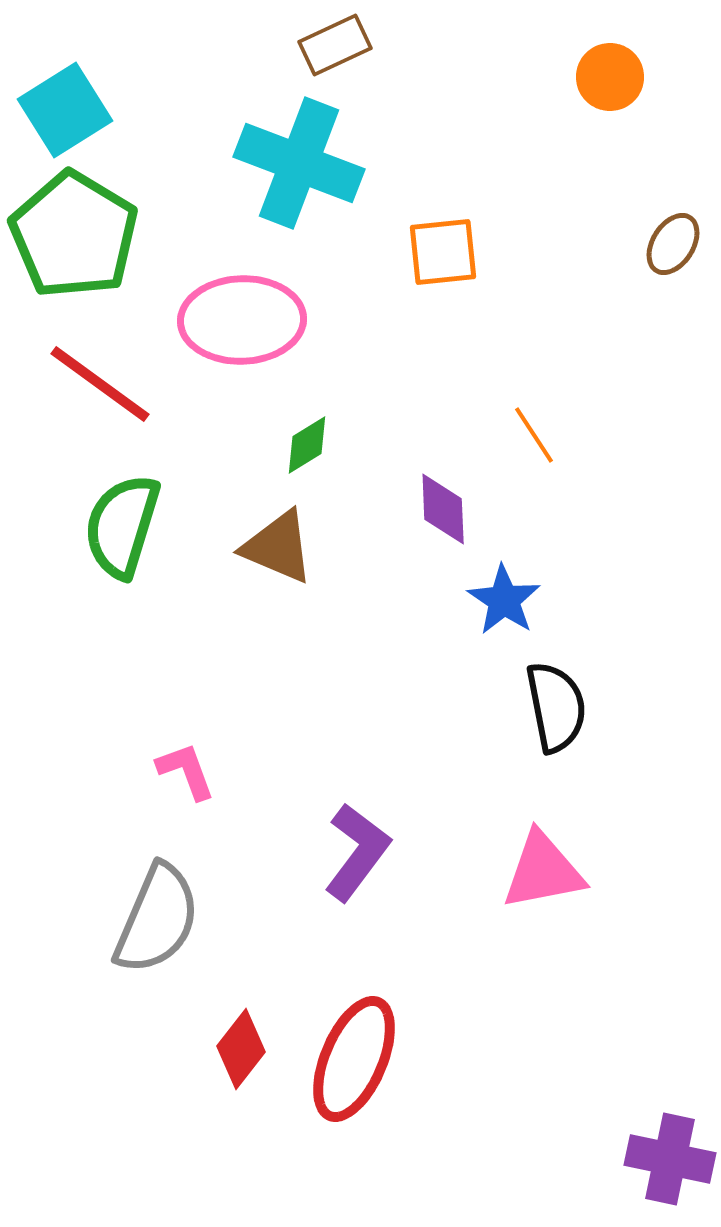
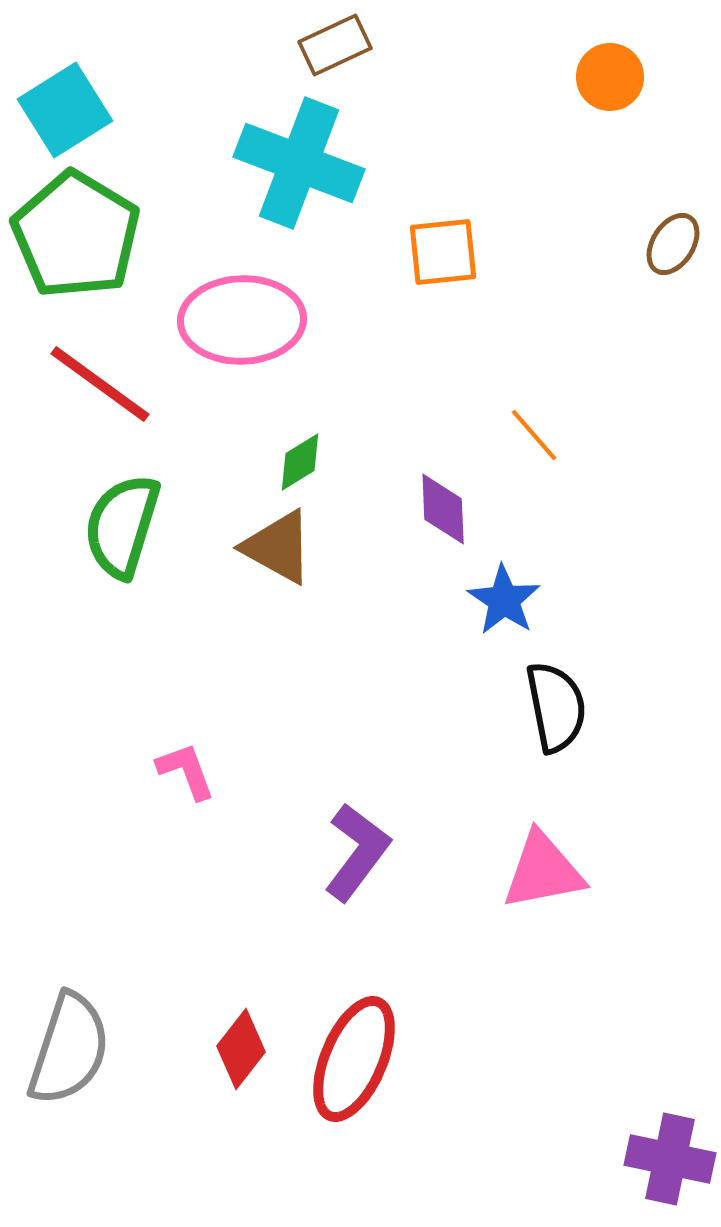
green pentagon: moved 2 px right
orange line: rotated 8 degrees counterclockwise
green diamond: moved 7 px left, 17 px down
brown triangle: rotated 6 degrees clockwise
gray semicircle: moved 88 px left, 130 px down; rotated 5 degrees counterclockwise
